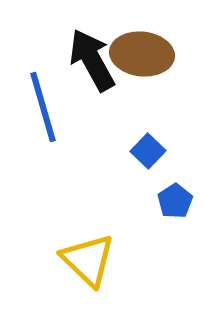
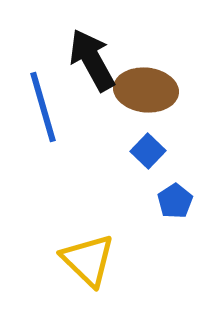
brown ellipse: moved 4 px right, 36 px down
